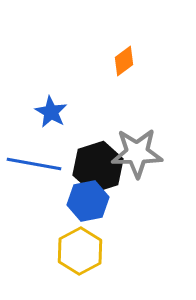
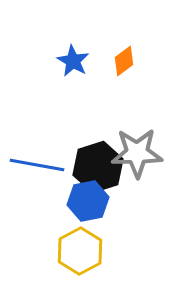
blue star: moved 22 px right, 51 px up
blue line: moved 3 px right, 1 px down
